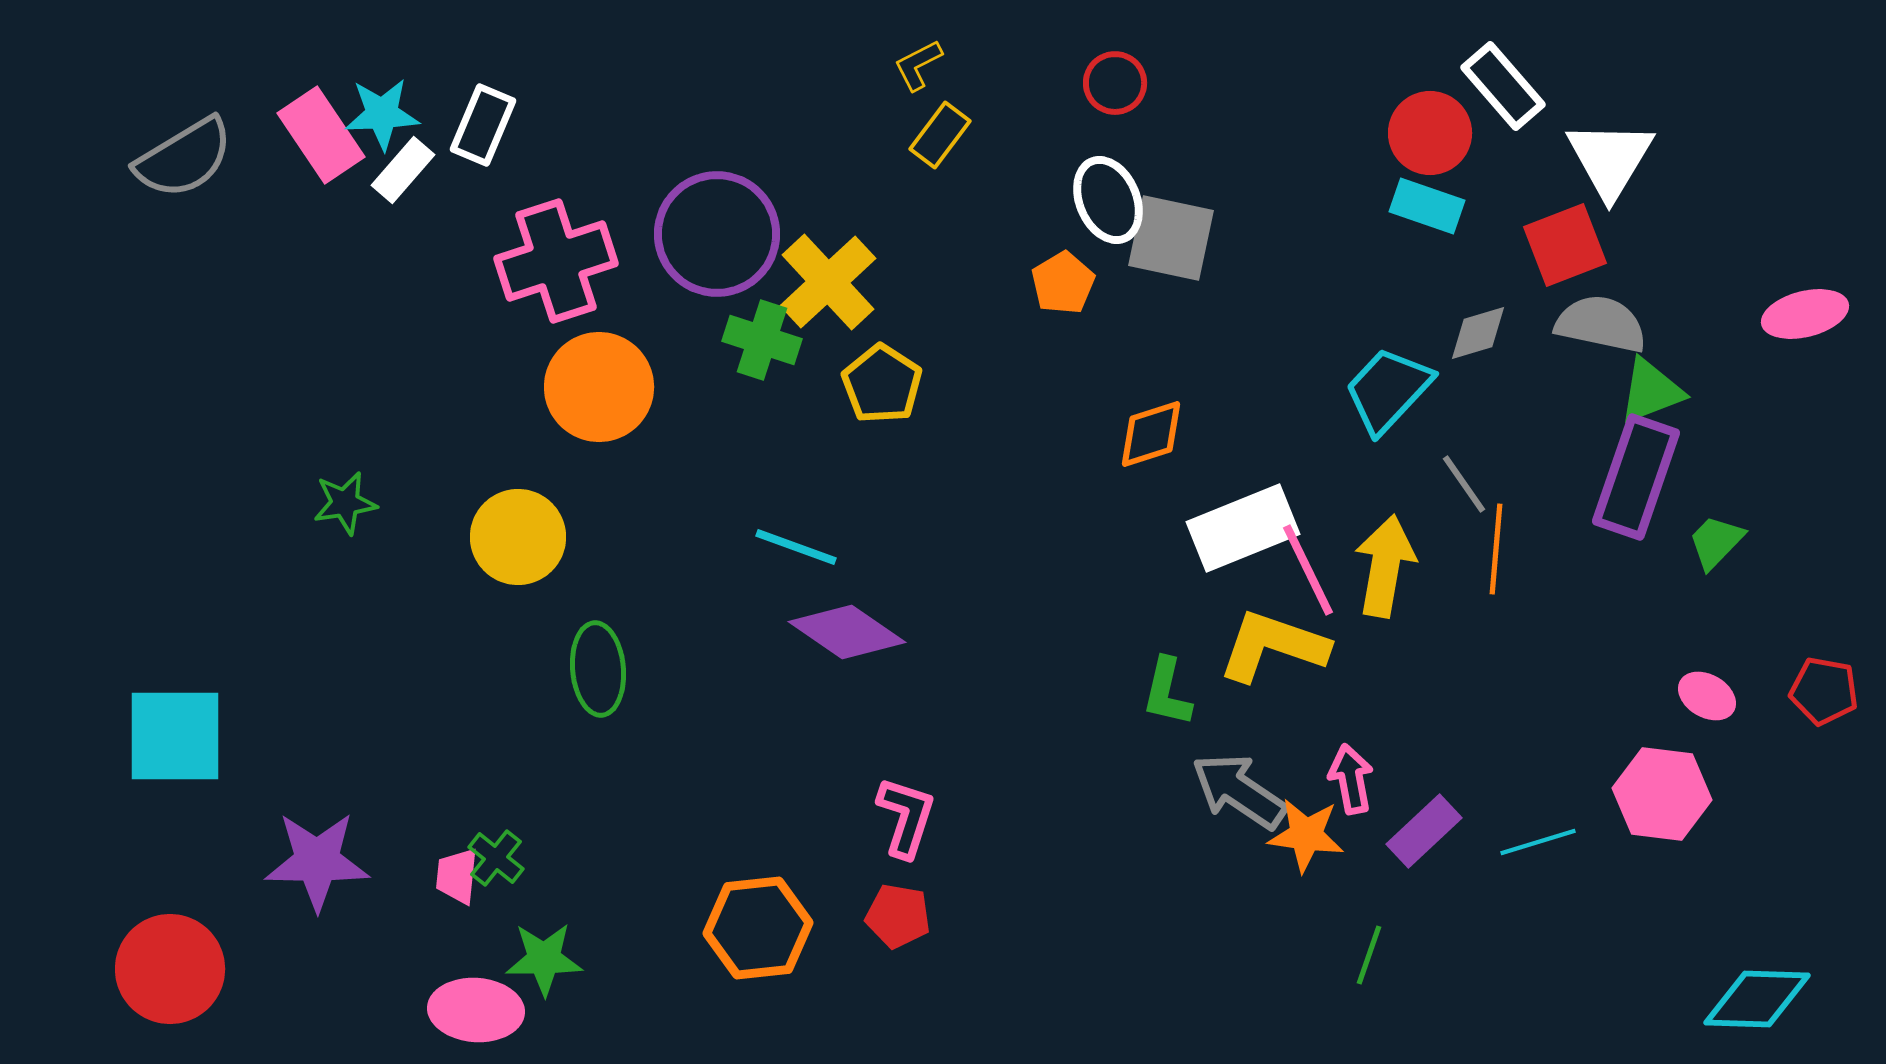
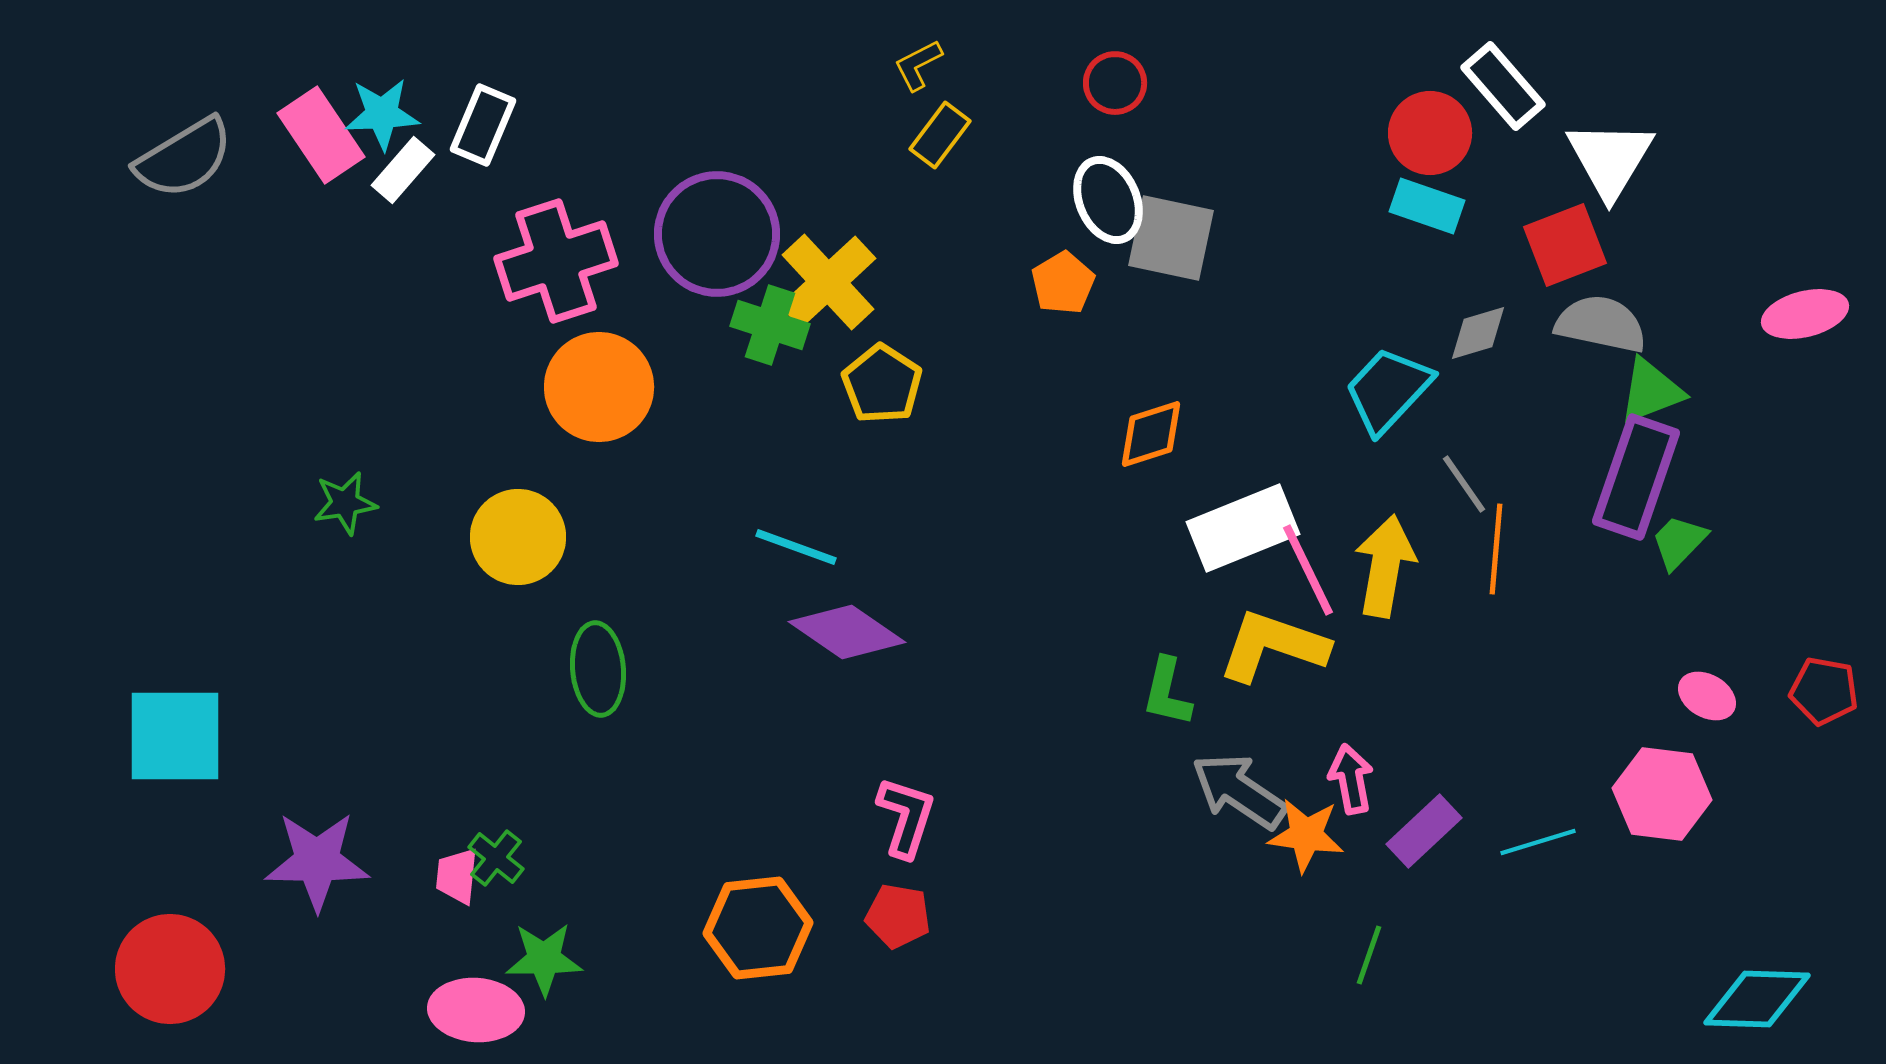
green cross at (762, 340): moved 8 px right, 15 px up
green trapezoid at (1716, 542): moved 37 px left
